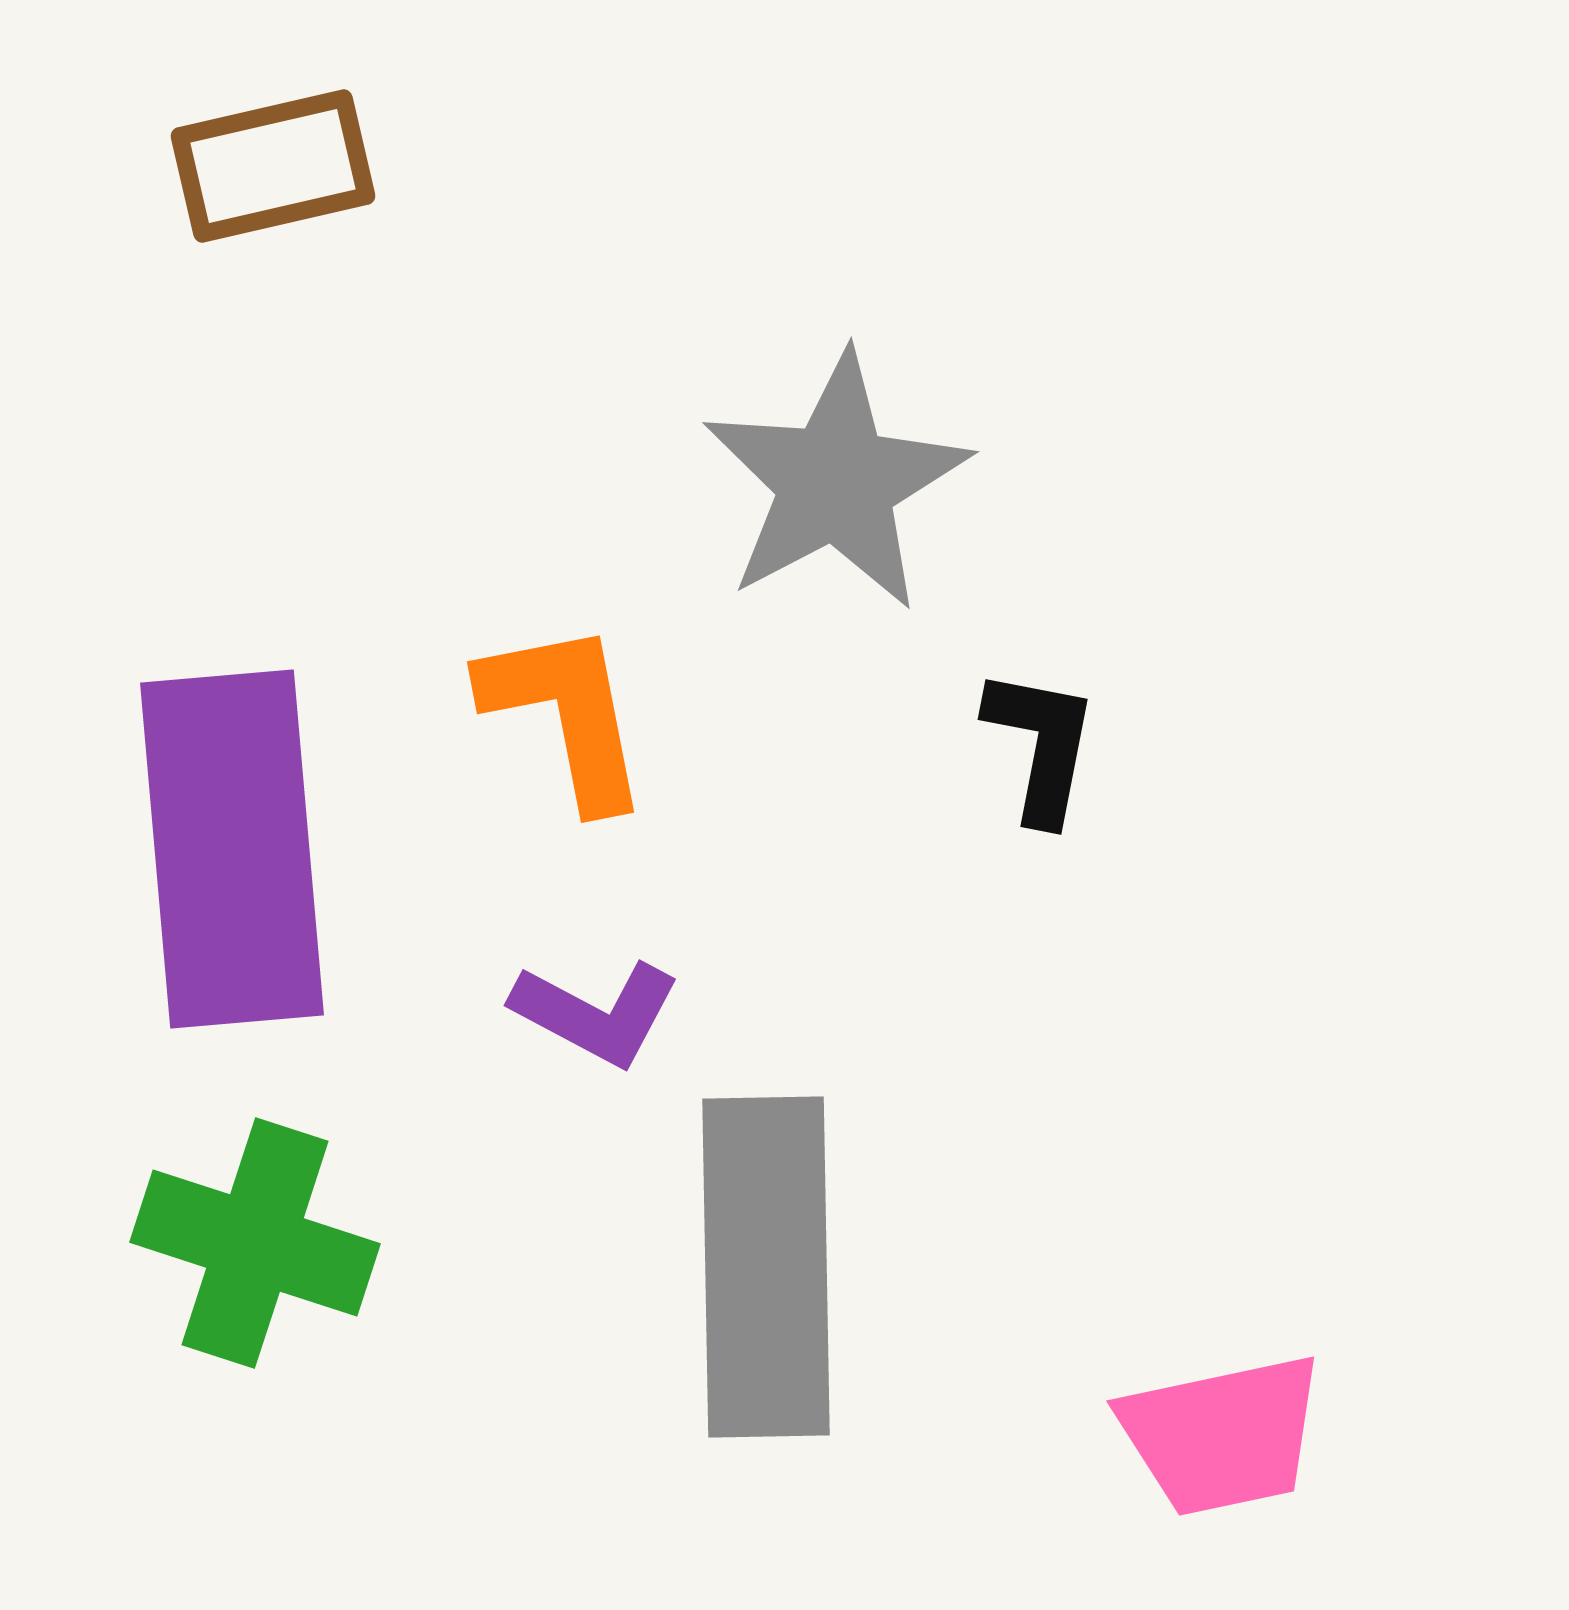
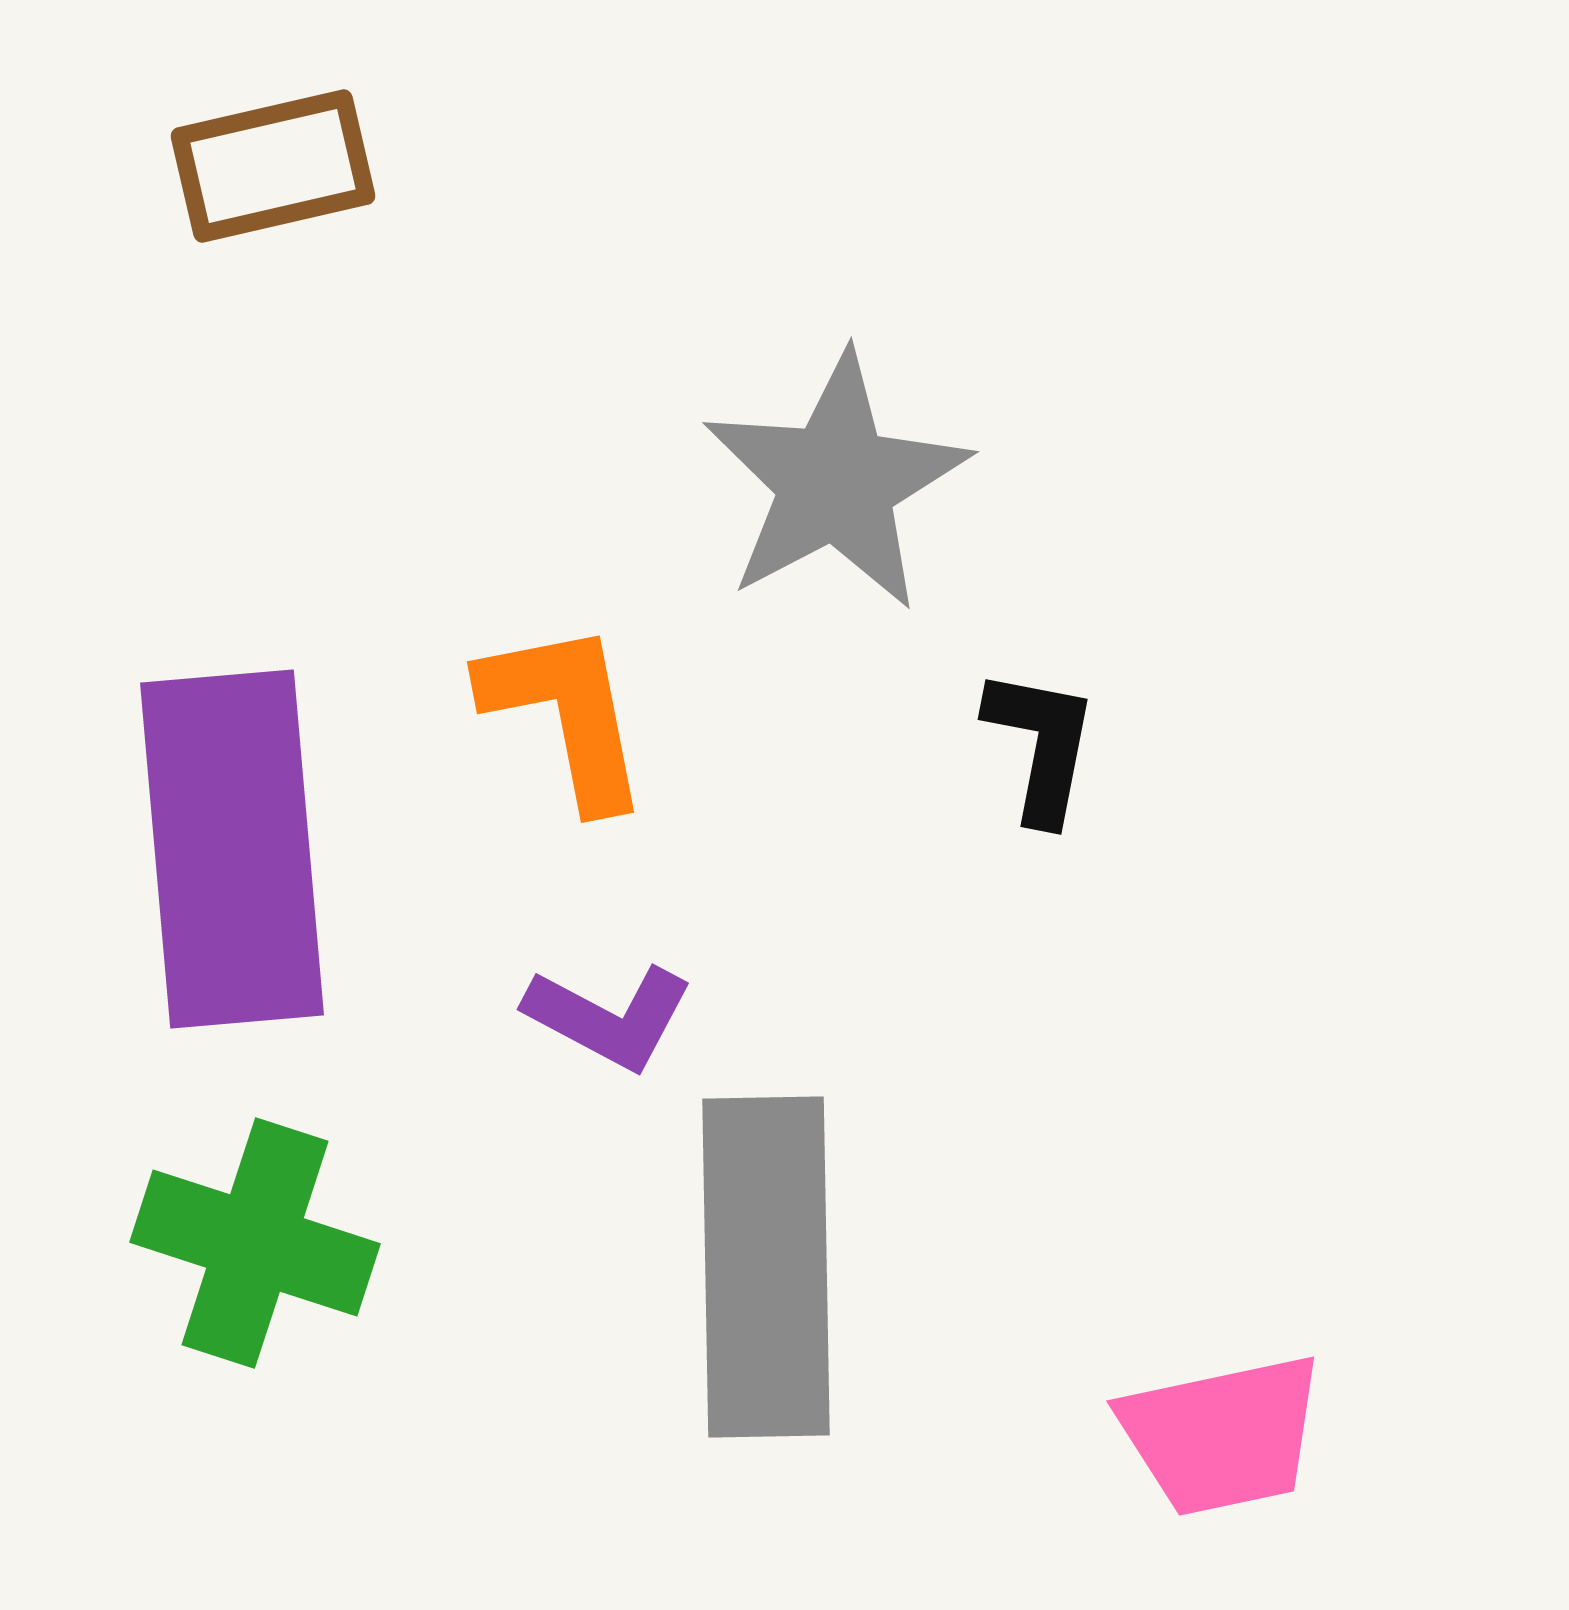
purple L-shape: moved 13 px right, 4 px down
